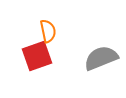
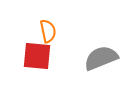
red square: rotated 24 degrees clockwise
